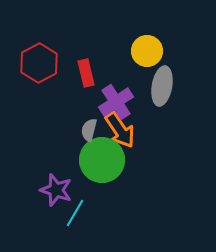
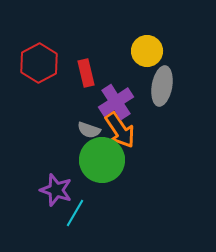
gray semicircle: rotated 85 degrees counterclockwise
